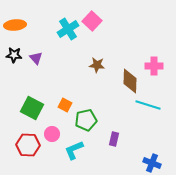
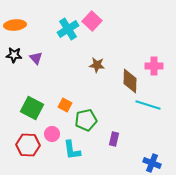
cyan L-shape: moved 2 px left; rotated 75 degrees counterclockwise
